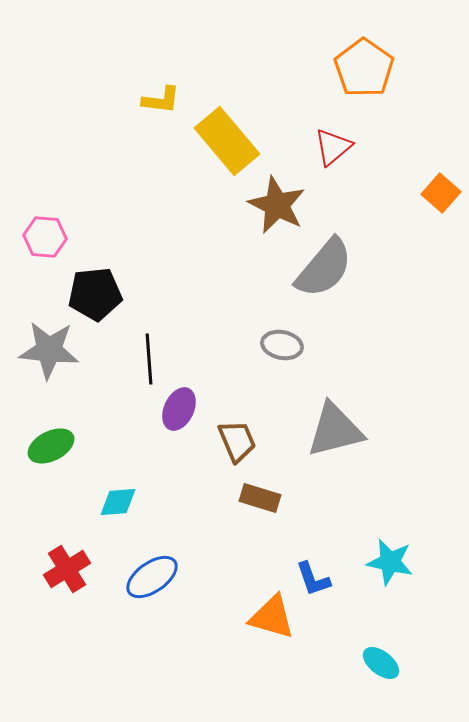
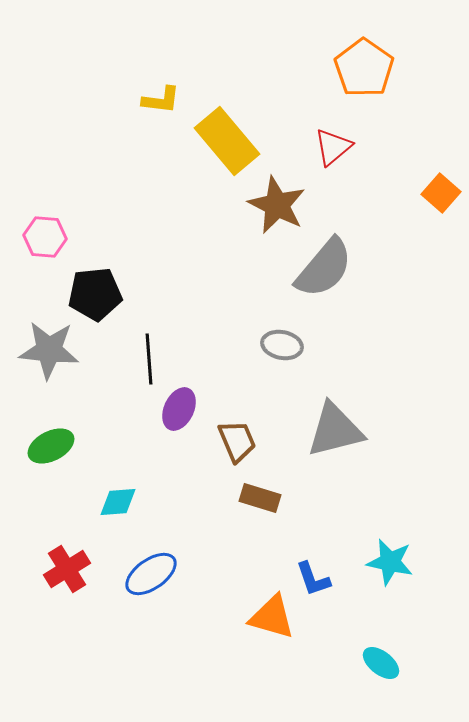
blue ellipse: moved 1 px left, 3 px up
